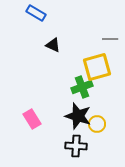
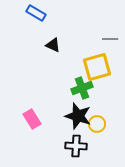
green cross: moved 1 px down
